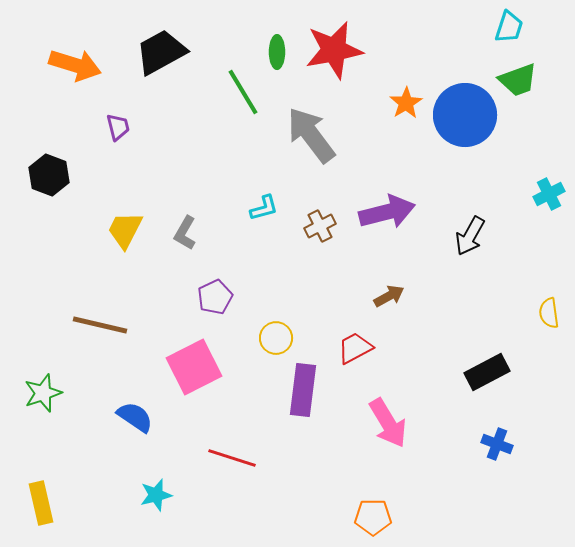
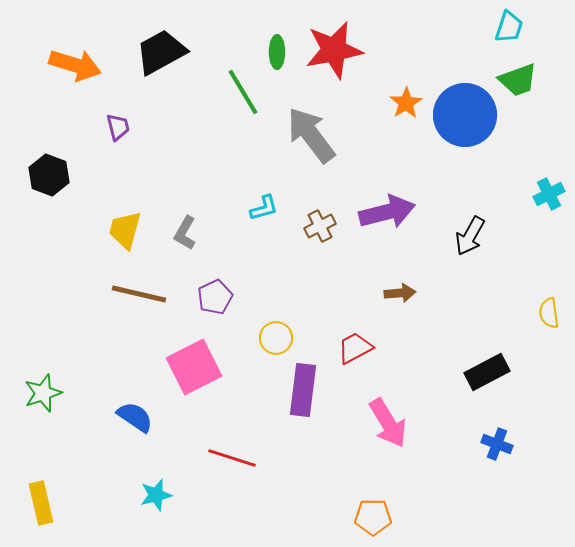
yellow trapezoid: rotated 12 degrees counterclockwise
brown arrow: moved 11 px right, 3 px up; rotated 24 degrees clockwise
brown line: moved 39 px right, 31 px up
